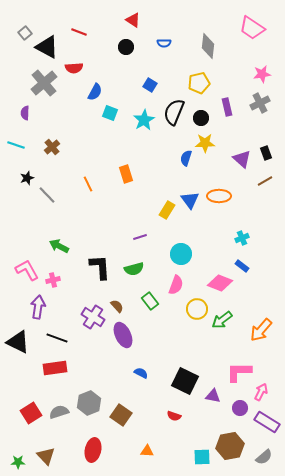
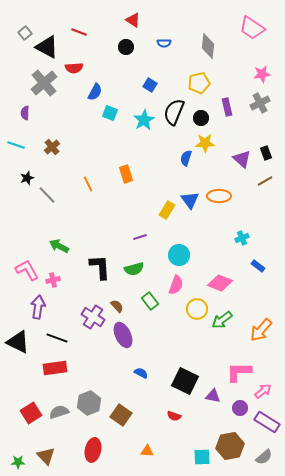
cyan circle at (181, 254): moved 2 px left, 1 px down
blue rectangle at (242, 266): moved 16 px right
pink arrow at (261, 392): moved 2 px right, 1 px up; rotated 24 degrees clockwise
